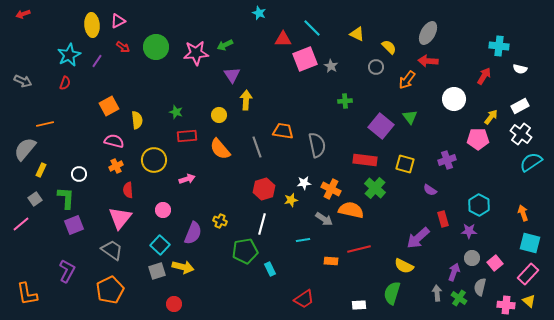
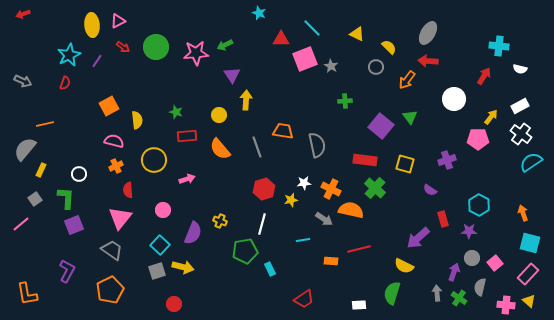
red triangle at (283, 39): moved 2 px left
